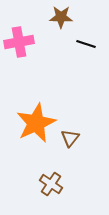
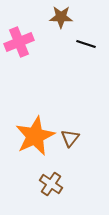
pink cross: rotated 12 degrees counterclockwise
orange star: moved 1 px left, 13 px down
